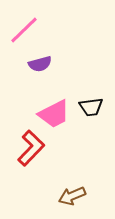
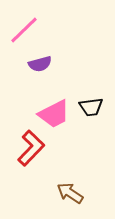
brown arrow: moved 2 px left, 3 px up; rotated 56 degrees clockwise
